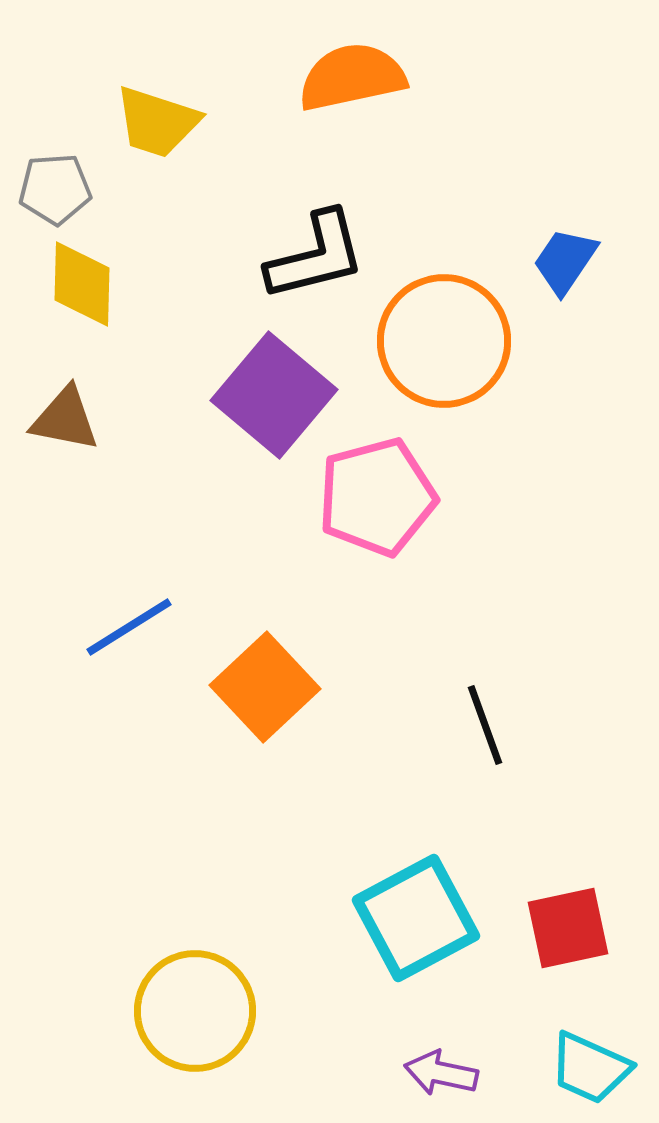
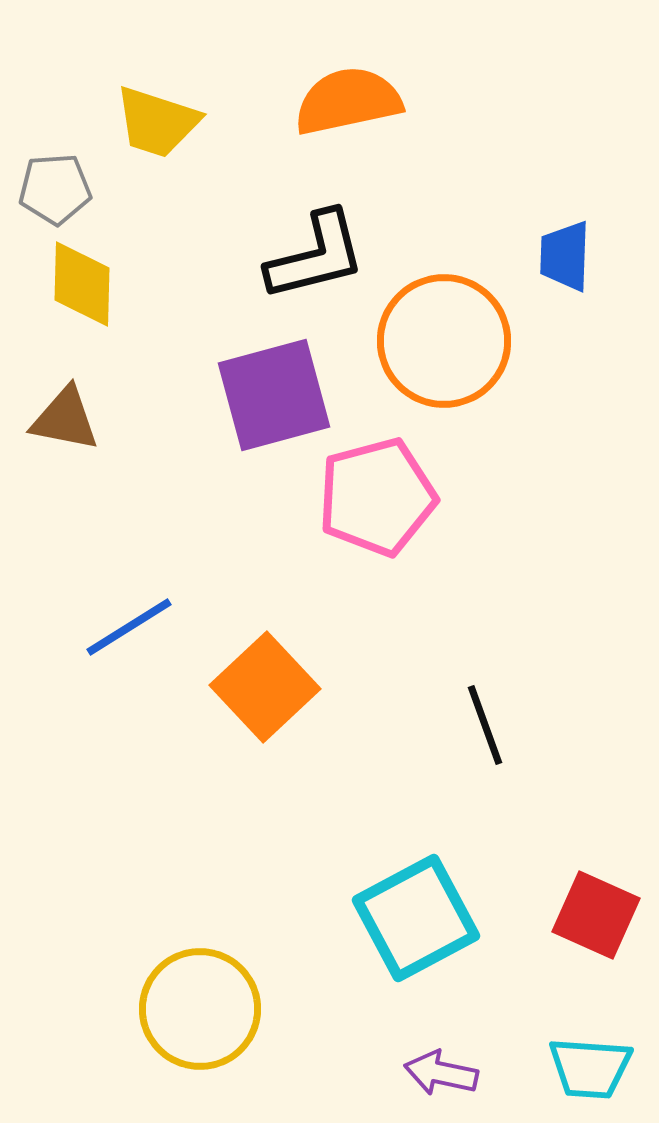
orange semicircle: moved 4 px left, 24 px down
blue trapezoid: moved 5 px up; rotated 32 degrees counterclockwise
purple square: rotated 35 degrees clockwise
red square: moved 28 px right, 13 px up; rotated 36 degrees clockwise
yellow circle: moved 5 px right, 2 px up
cyan trapezoid: rotated 20 degrees counterclockwise
